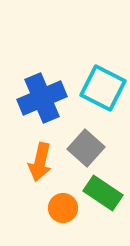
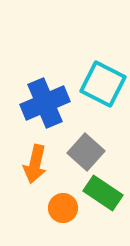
cyan square: moved 4 px up
blue cross: moved 3 px right, 5 px down
gray square: moved 4 px down
orange arrow: moved 5 px left, 2 px down
